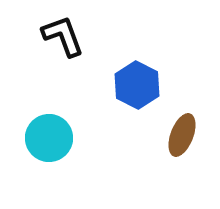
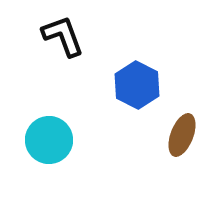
cyan circle: moved 2 px down
